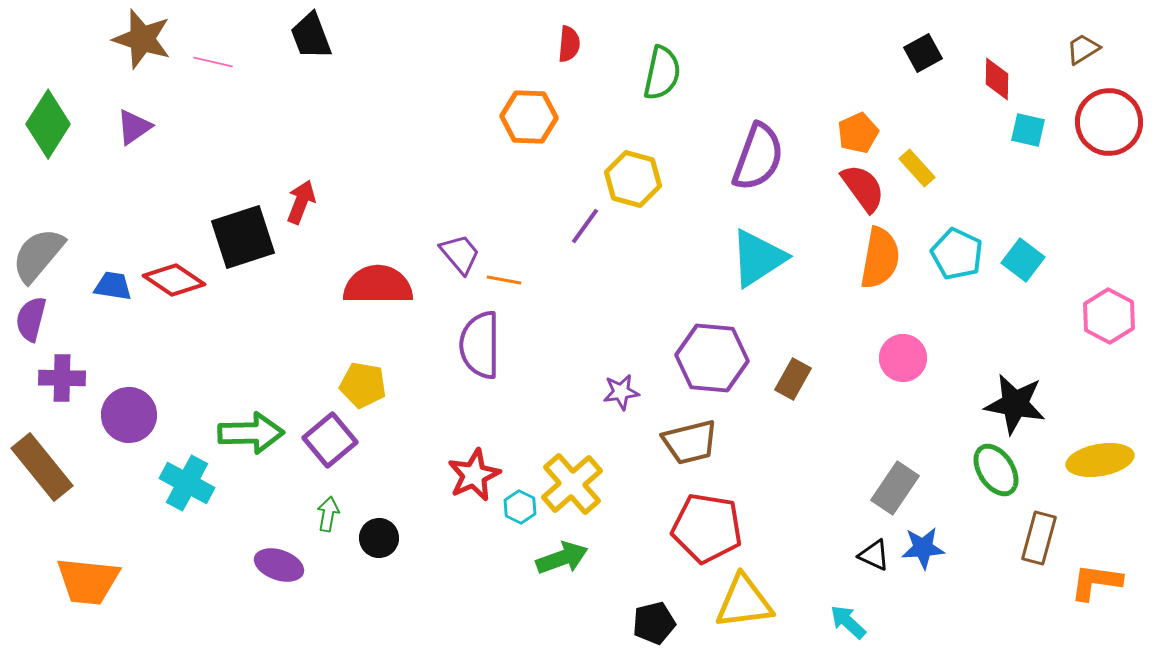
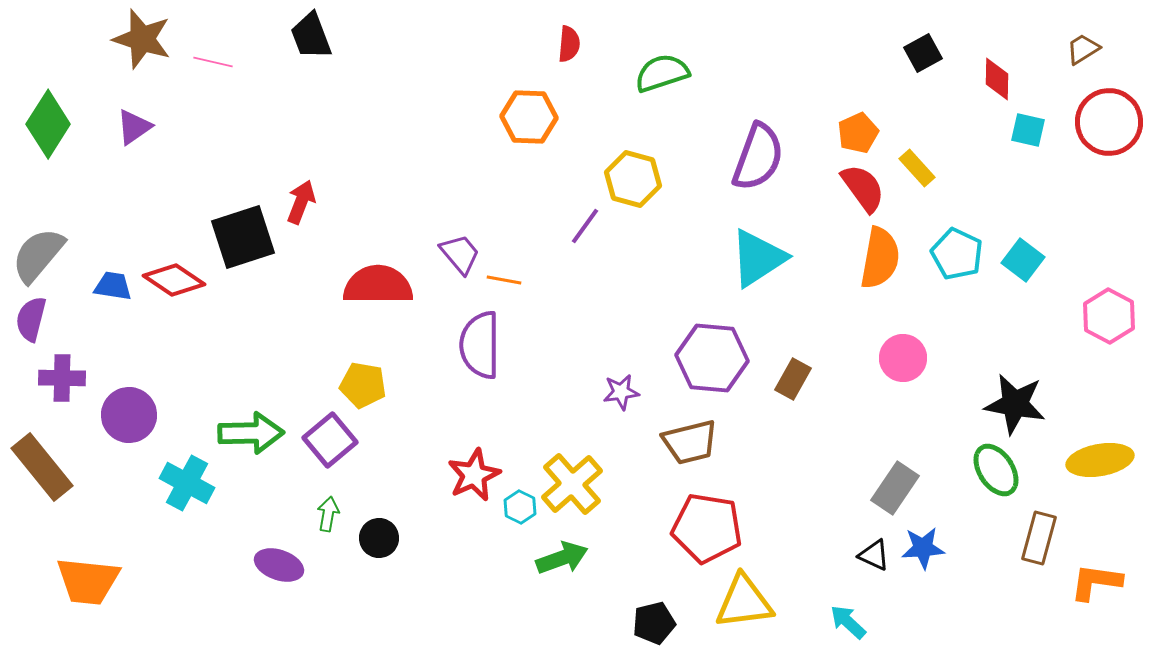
green semicircle at (662, 73): rotated 120 degrees counterclockwise
